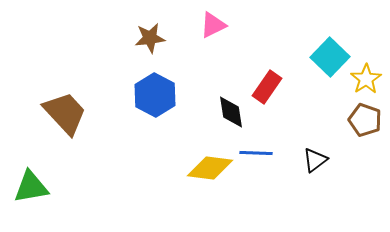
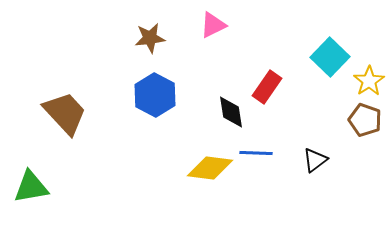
yellow star: moved 3 px right, 2 px down
